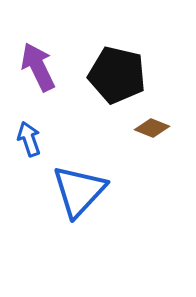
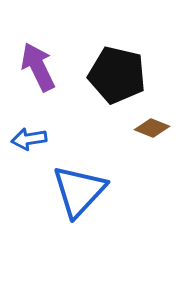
blue arrow: rotated 80 degrees counterclockwise
